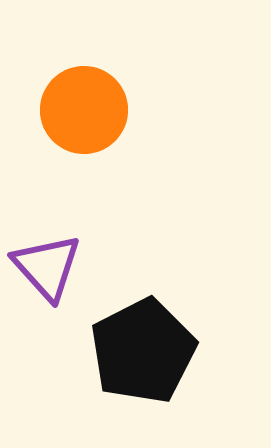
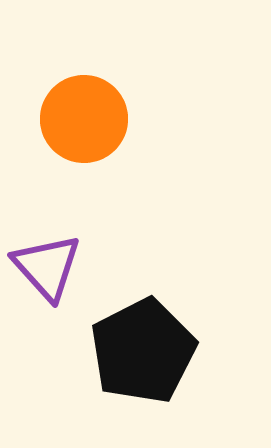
orange circle: moved 9 px down
